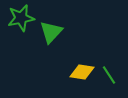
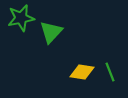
green line: moved 1 px right, 3 px up; rotated 12 degrees clockwise
